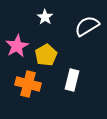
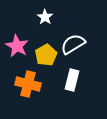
white semicircle: moved 14 px left, 18 px down
pink star: rotated 15 degrees counterclockwise
